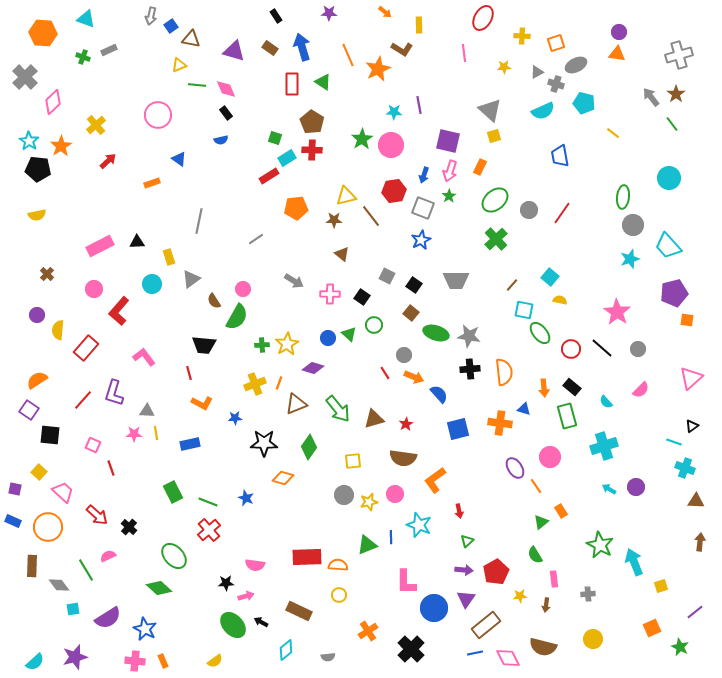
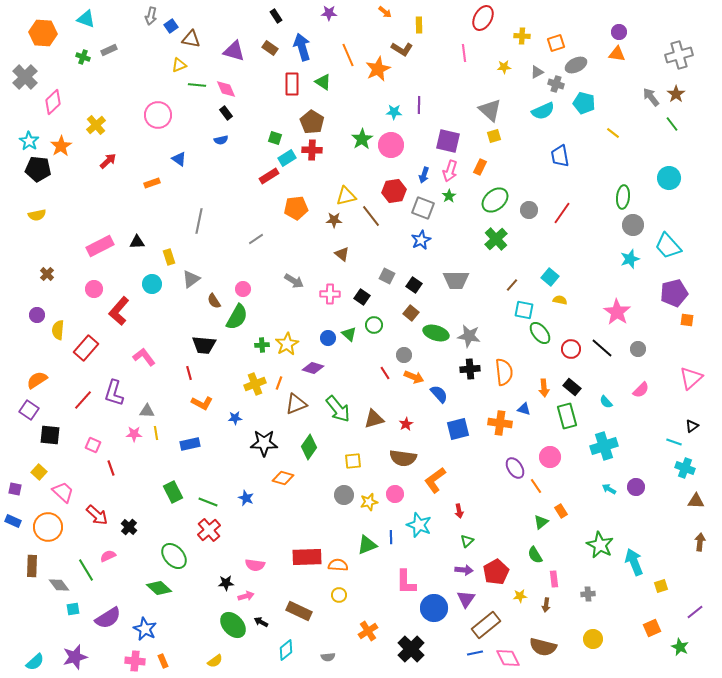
purple line at (419, 105): rotated 12 degrees clockwise
